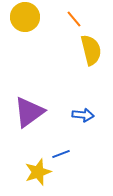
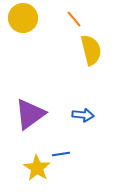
yellow circle: moved 2 px left, 1 px down
purple triangle: moved 1 px right, 2 px down
blue line: rotated 12 degrees clockwise
yellow star: moved 1 px left, 4 px up; rotated 20 degrees counterclockwise
